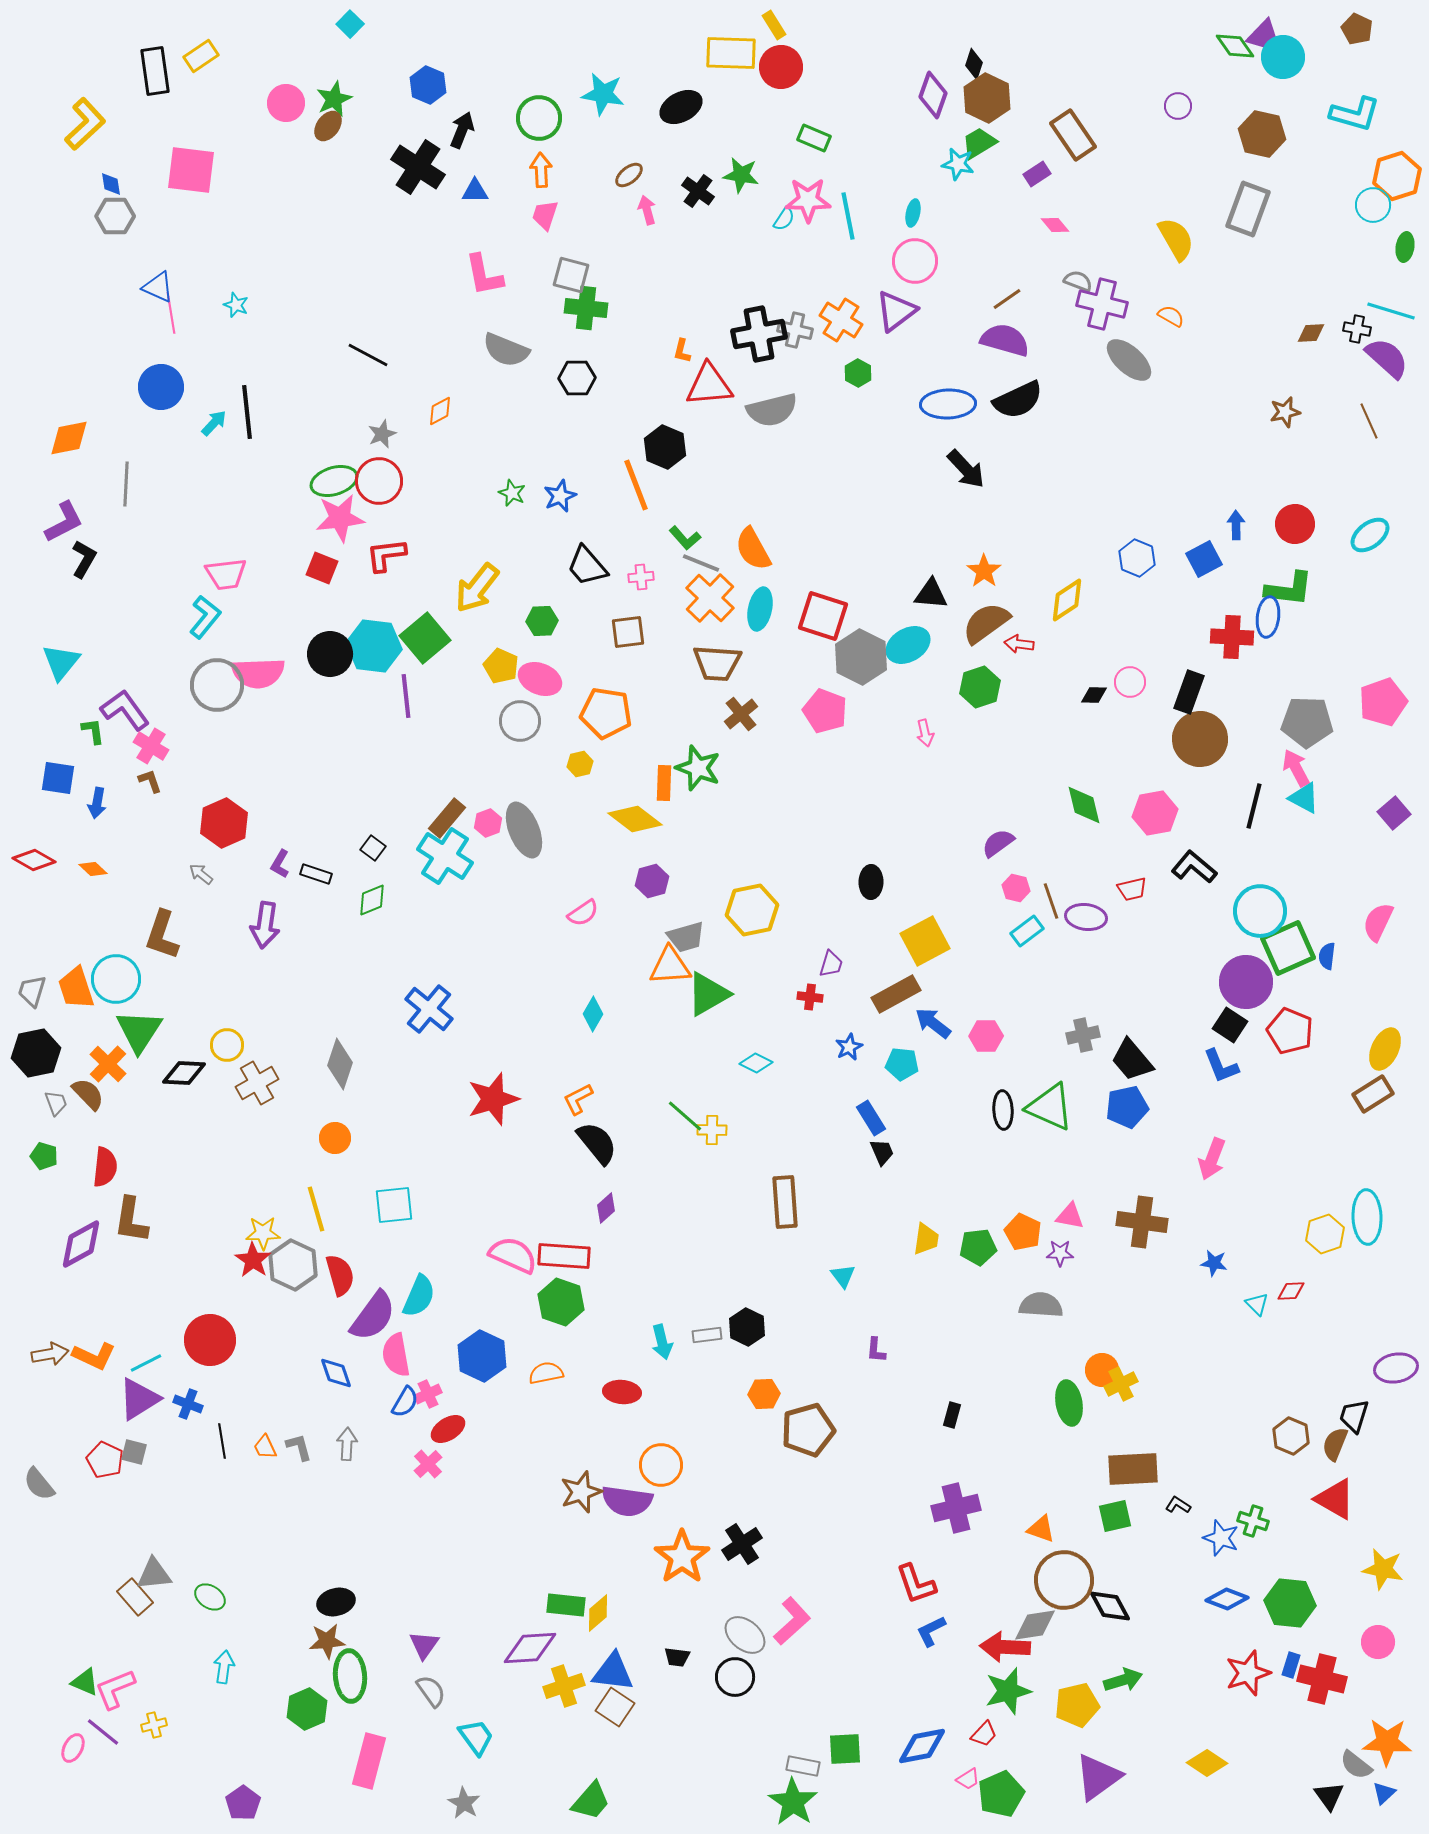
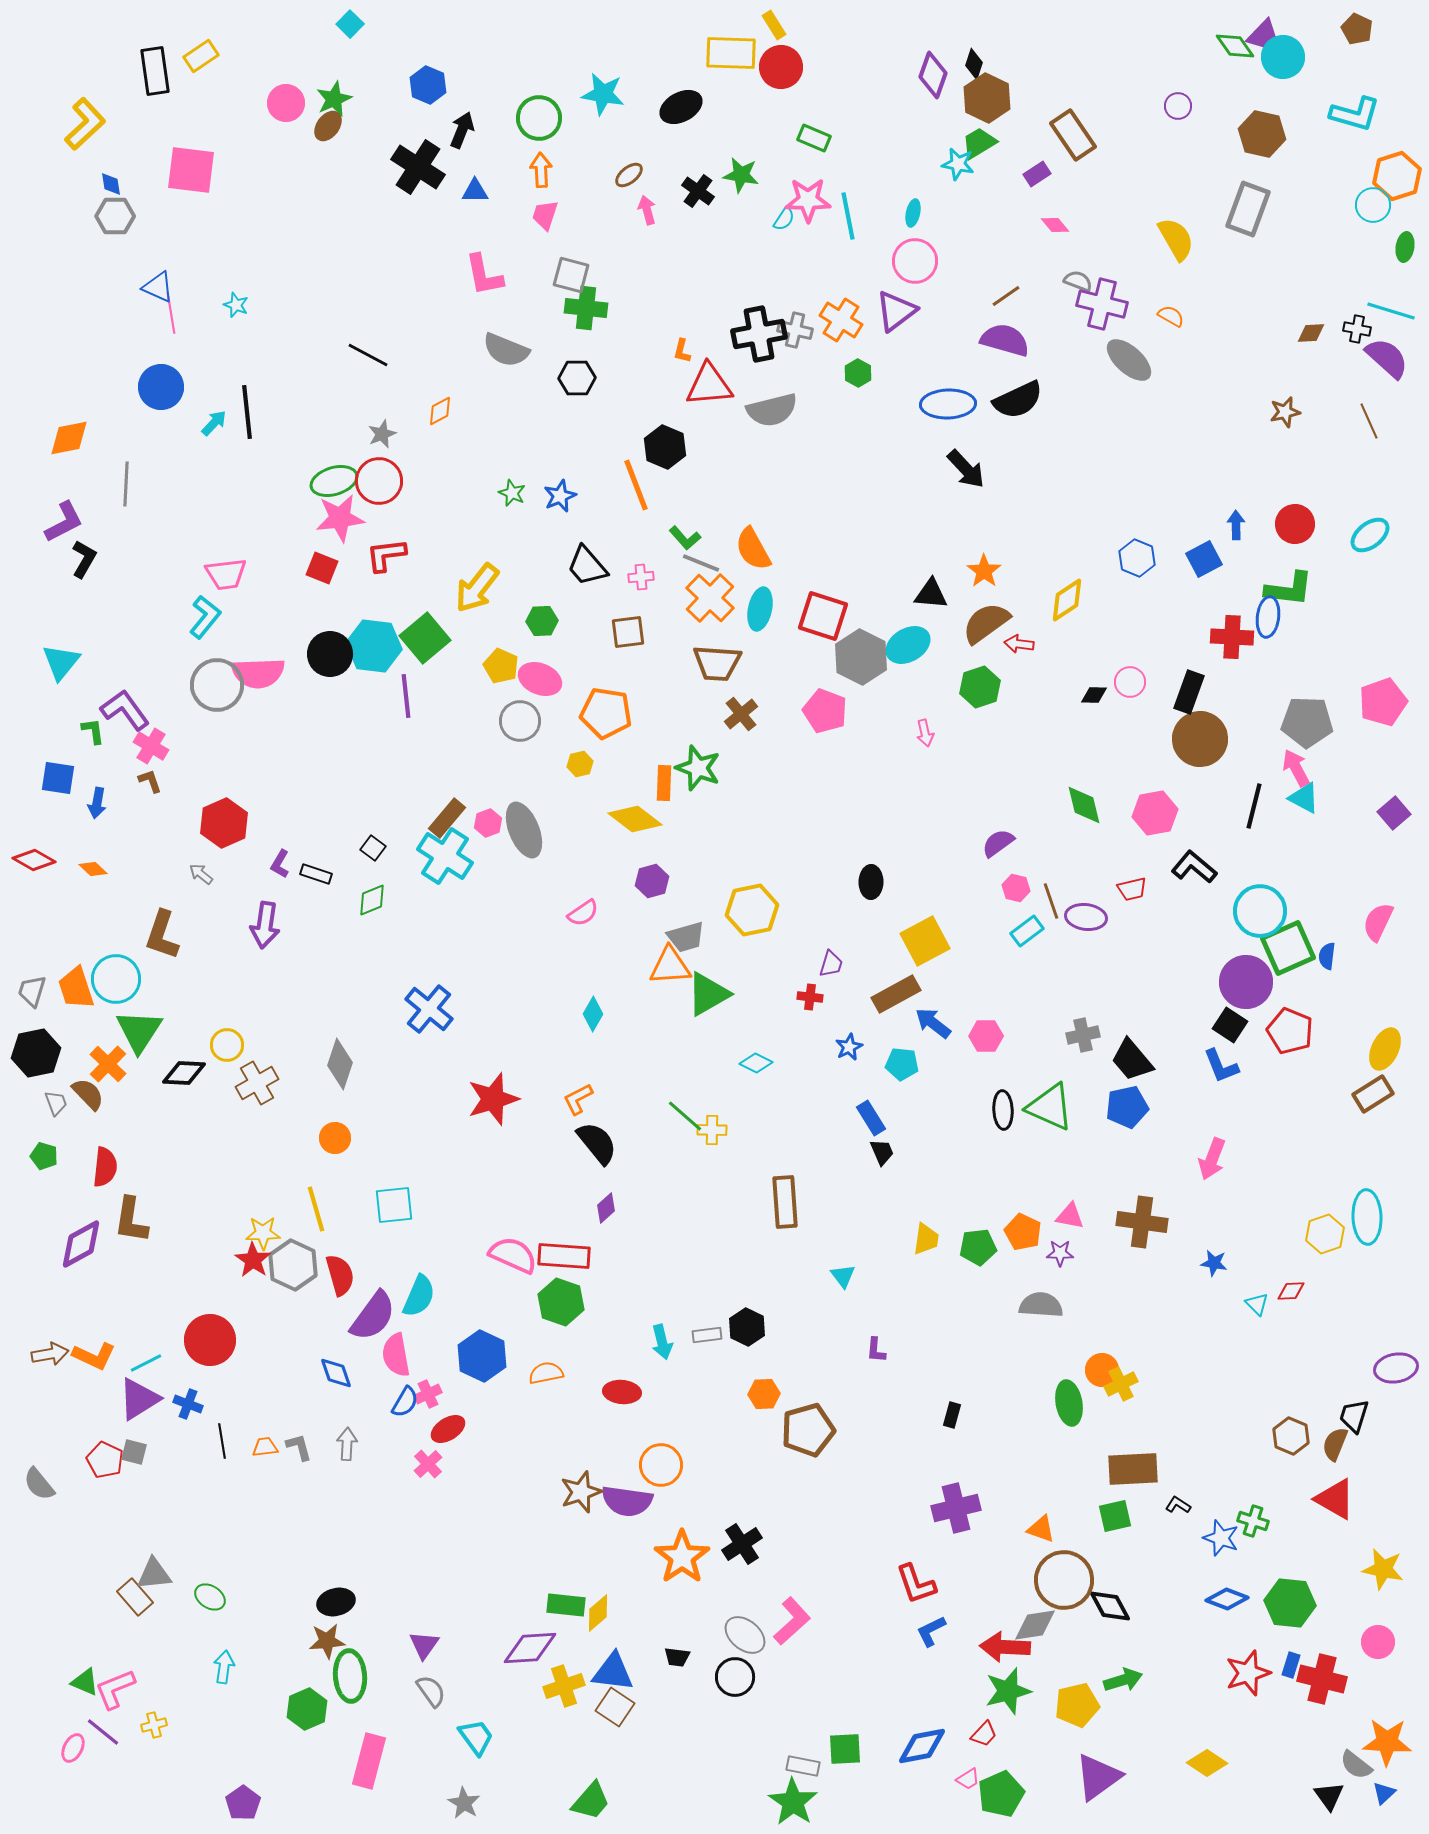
purple diamond at (933, 95): moved 20 px up
brown line at (1007, 299): moved 1 px left, 3 px up
orange trapezoid at (265, 1447): rotated 108 degrees clockwise
